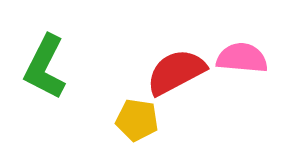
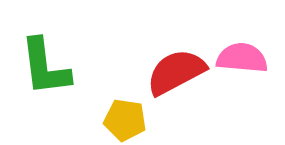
green L-shape: rotated 34 degrees counterclockwise
yellow pentagon: moved 12 px left
